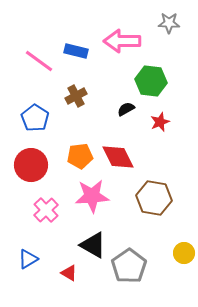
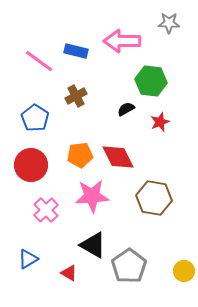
orange pentagon: moved 1 px up
yellow circle: moved 18 px down
